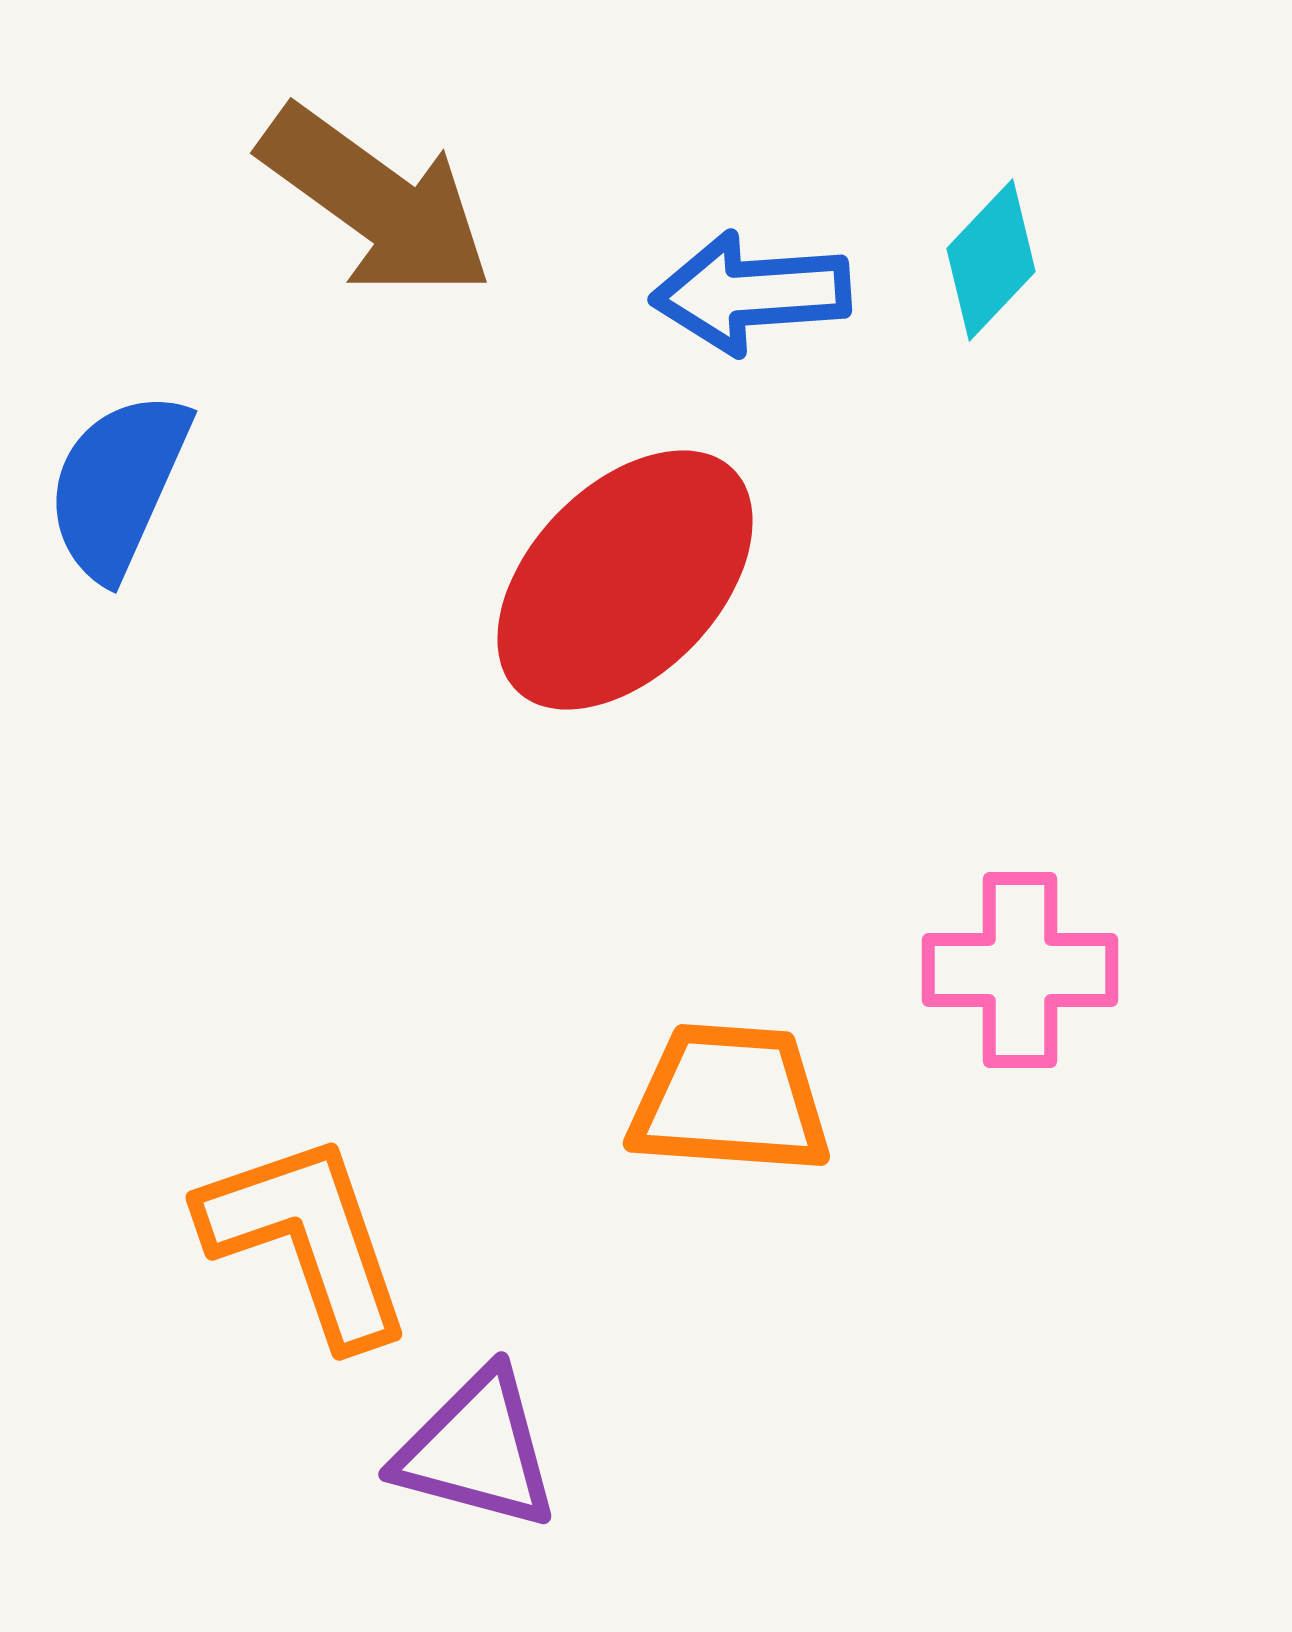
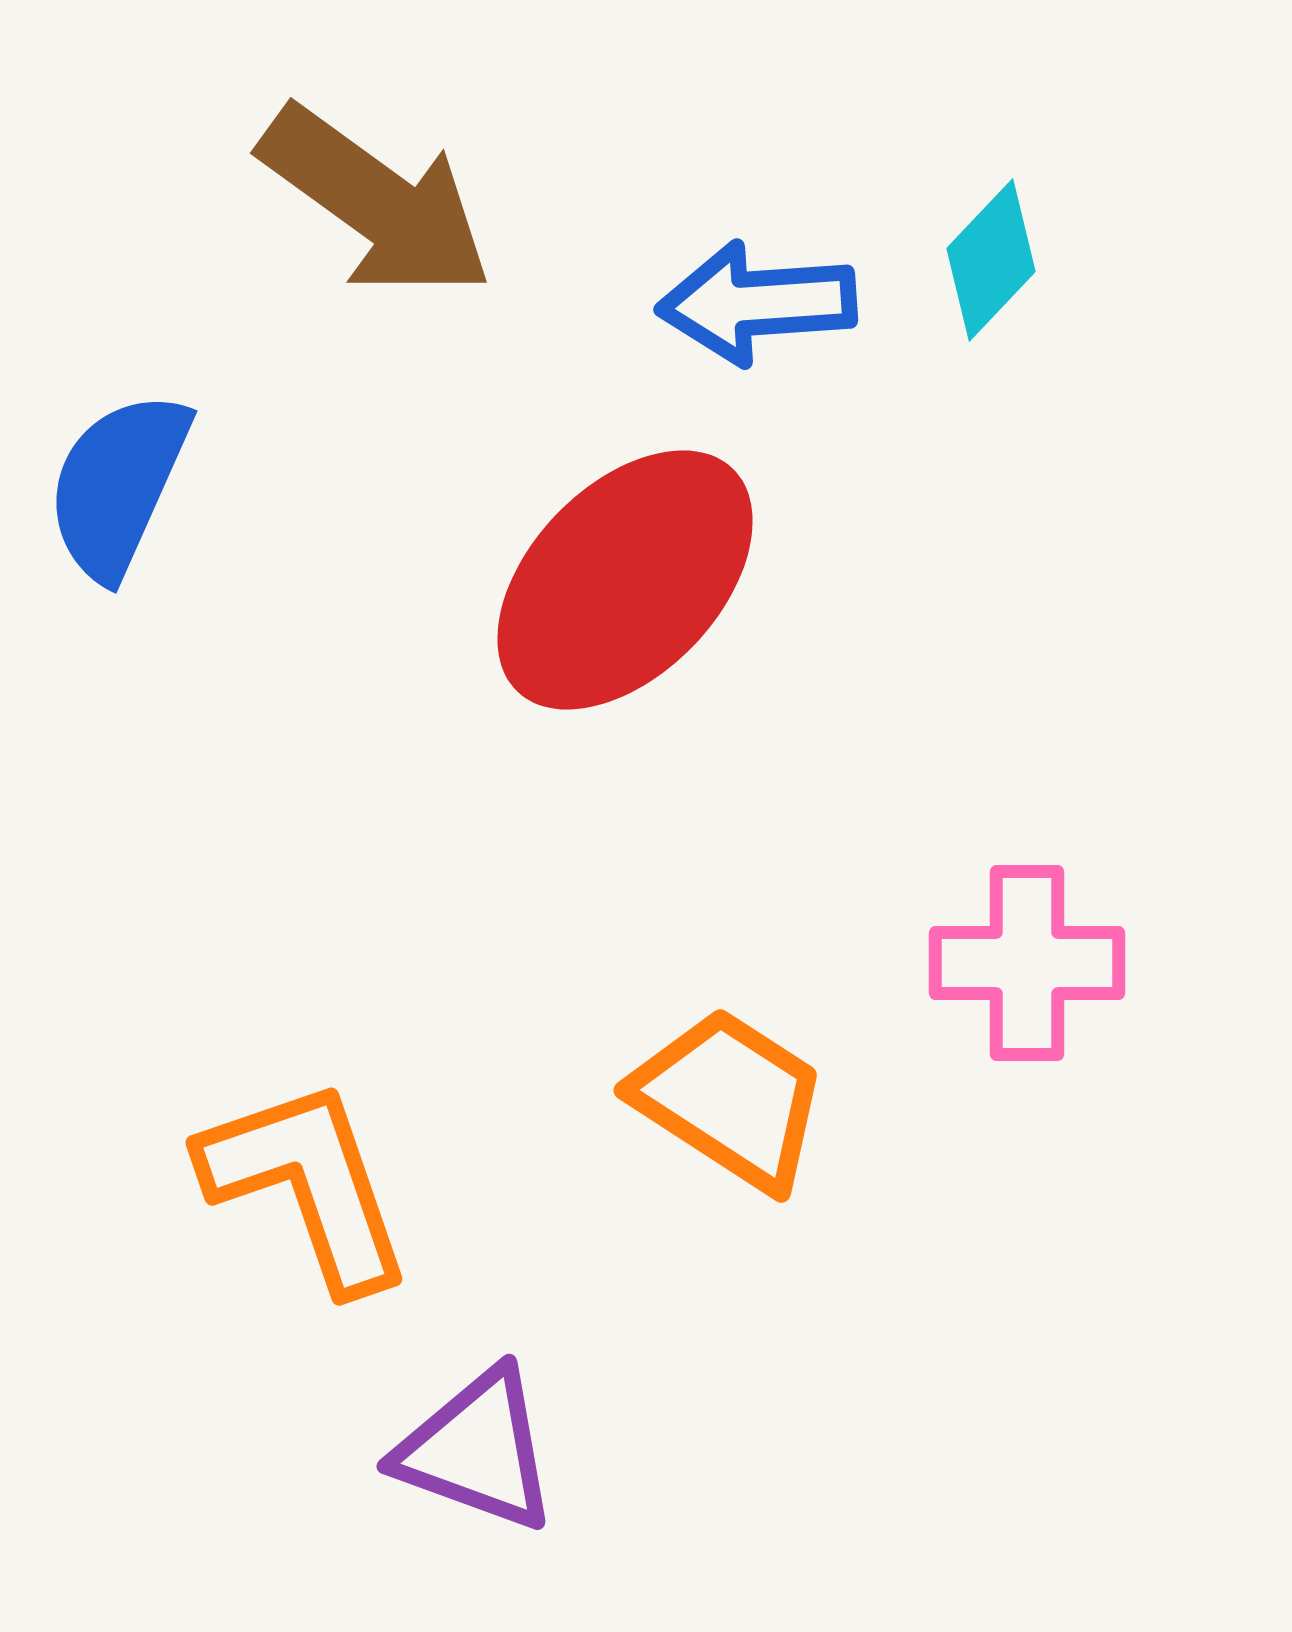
blue arrow: moved 6 px right, 10 px down
pink cross: moved 7 px right, 7 px up
orange trapezoid: rotated 29 degrees clockwise
orange L-shape: moved 55 px up
purple triangle: rotated 5 degrees clockwise
